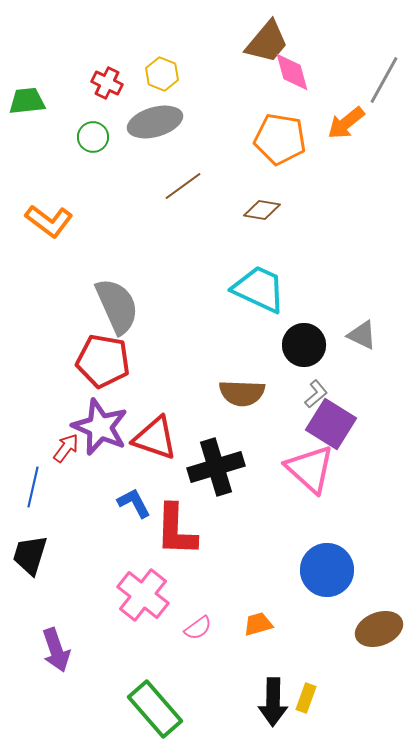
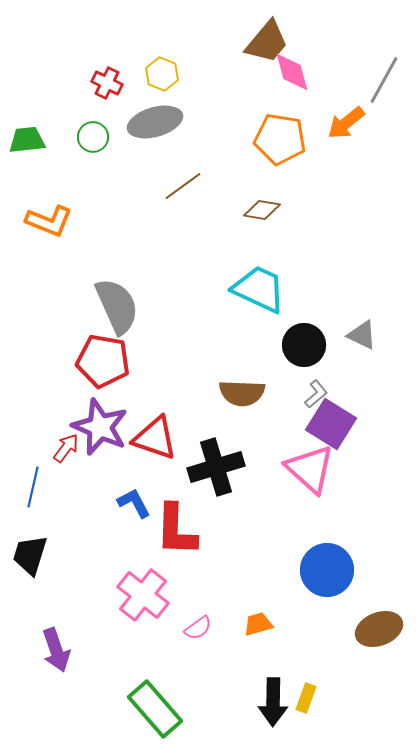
green trapezoid: moved 39 px down
orange L-shape: rotated 15 degrees counterclockwise
